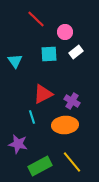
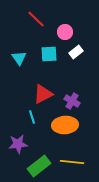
cyan triangle: moved 4 px right, 3 px up
purple star: rotated 18 degrees counterclockwise
yellow line: rotated 45 degrees counterclockwise
green rectangle: moved 1 px left; rotated 10 degrees counterclockwise
